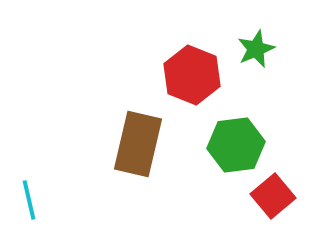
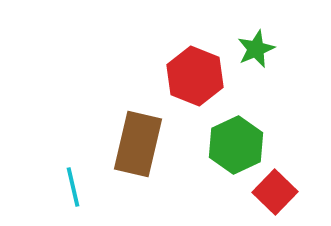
red hexagon: moved 3 px right, 1 px down
green hexagon: rotated 18 degrees counterclockwise
red square: moved 2 px right, 4 px up; rotated 6 degrees counterclockwise
cyan line: moved 44 px right, 13 px up
